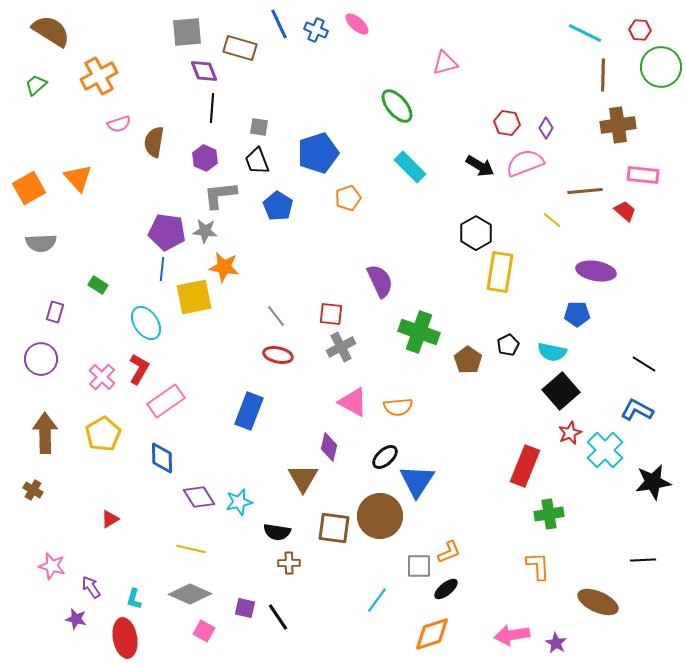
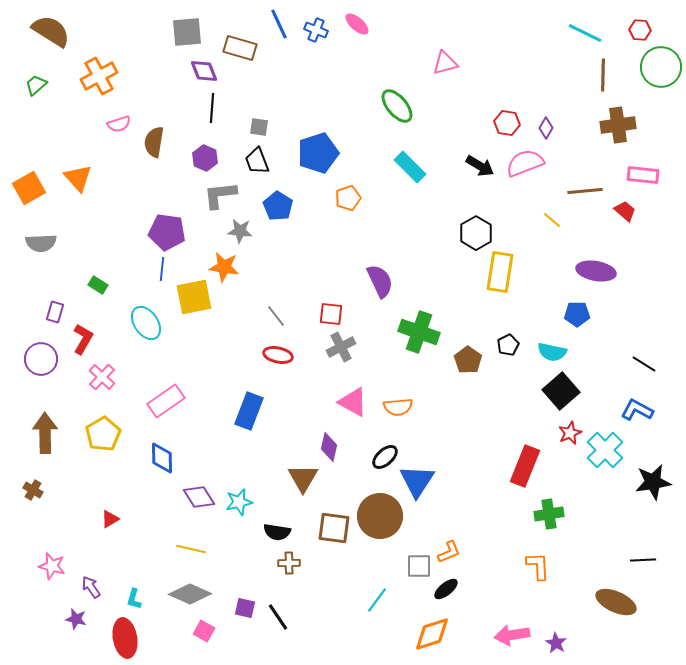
gray star at (205, 231): moved 35 px right
red L-shape at (139, 369): moved 56 px left, 30 px up
brown ellipse at (598, 602): moved 18 px right
